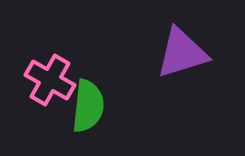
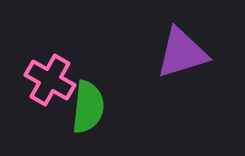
green semicircle: moved 1 px down
